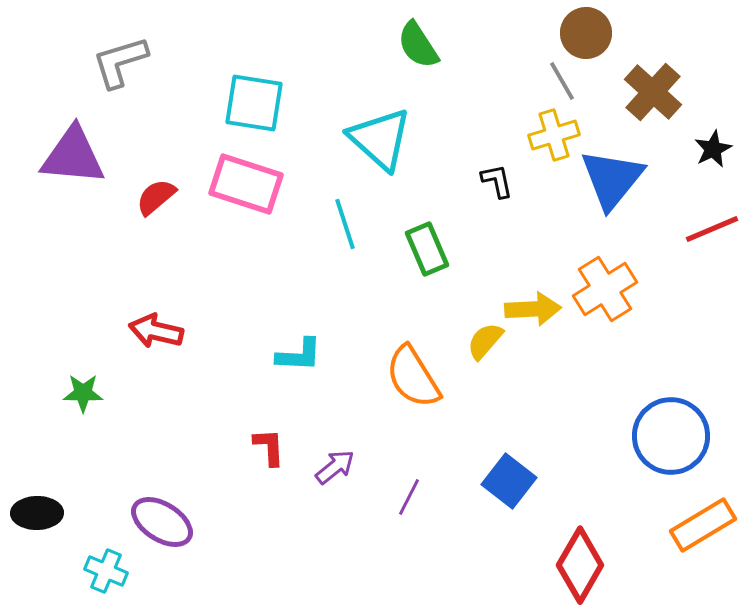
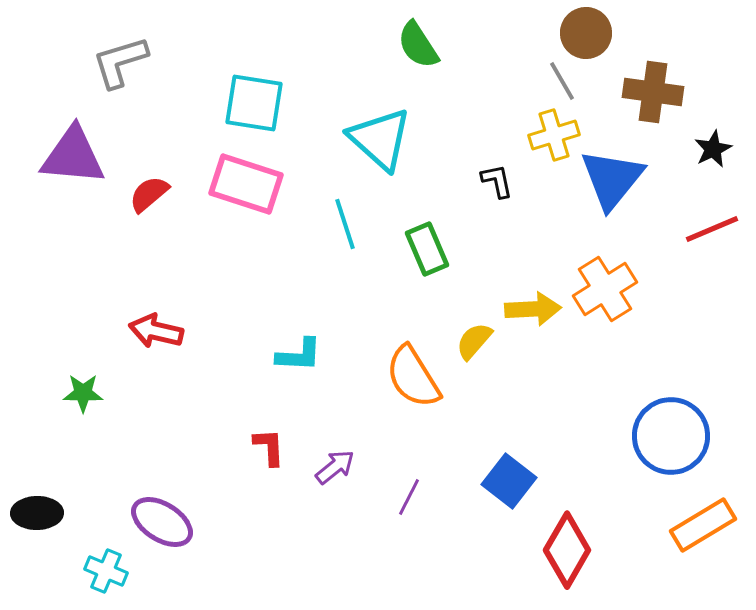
brown cross: rotated 34 degrees counterclockwise
red semicircle: moved 7 px left, 3 px up
yellow semicircle: moved 11 px left
red diamond: moved 13 px left, 15 px up
